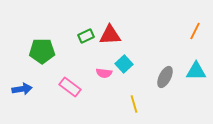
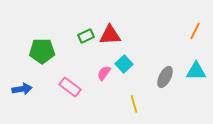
pink semicircle: rotated 119 degrees clockwise
